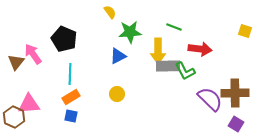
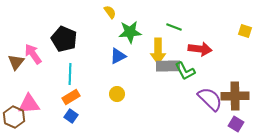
brown cross: moved 3 px down
blue square: rotated 24 degrees clockwise
